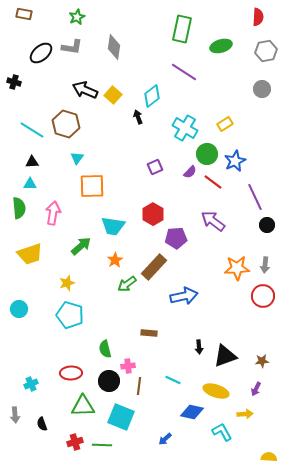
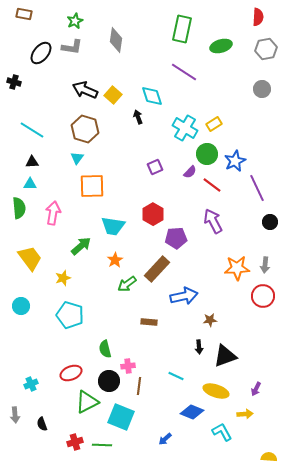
green star at (77, 17): moved 2 px left, 4 px down
gray diamond at (114, 47): moved 2 px right, 7 px up
gray hexagon at (266, 51): moved 2 px up
black ellipse at (41, 53): rotated 10 degrees counterclockwise
cyan diamond at (152, 96): rotated 70 degrees counterclockwise
brown hexagon at (66, 124): moved 19 px right, 5 px down
yellow rectangle at (225, 124): moved 11 px left
red line at (213, 182): moved 1 px left, 3 px down
purple line at (255, 197): moved 2 px right, 9 px up
purple arrow at (213, 221): rotated 25 degrees clockwise
black circle at (267, 225): moved 3 px right, 3 px up
yellow trapezoid at (30, 254): moved 4 px down; rotated 108 degrees counterclockwise
brown rectangle at (154, 267): moved 3 px right, 2 px down
yellow star at (67, 283): moved 4 px left, 5 px up
cyan circle at (19, 309): moved 2 px right, 3 px up
brown rectangle at (149, 333): moved 11 px up
brown star at (262, 361): moved 52 px left, 41 px up
red ellipse at (71, 373): rotated 20 degrees counterclockwise
cyan line at (173, 380): moved 3 px right, 4 px up
green triangle at (83, 406): moved 4 px right, 4 px up; rotated 25 degrees counterclockwise
blue diamond at (192, 412): rotated 10 degrees clockwise
